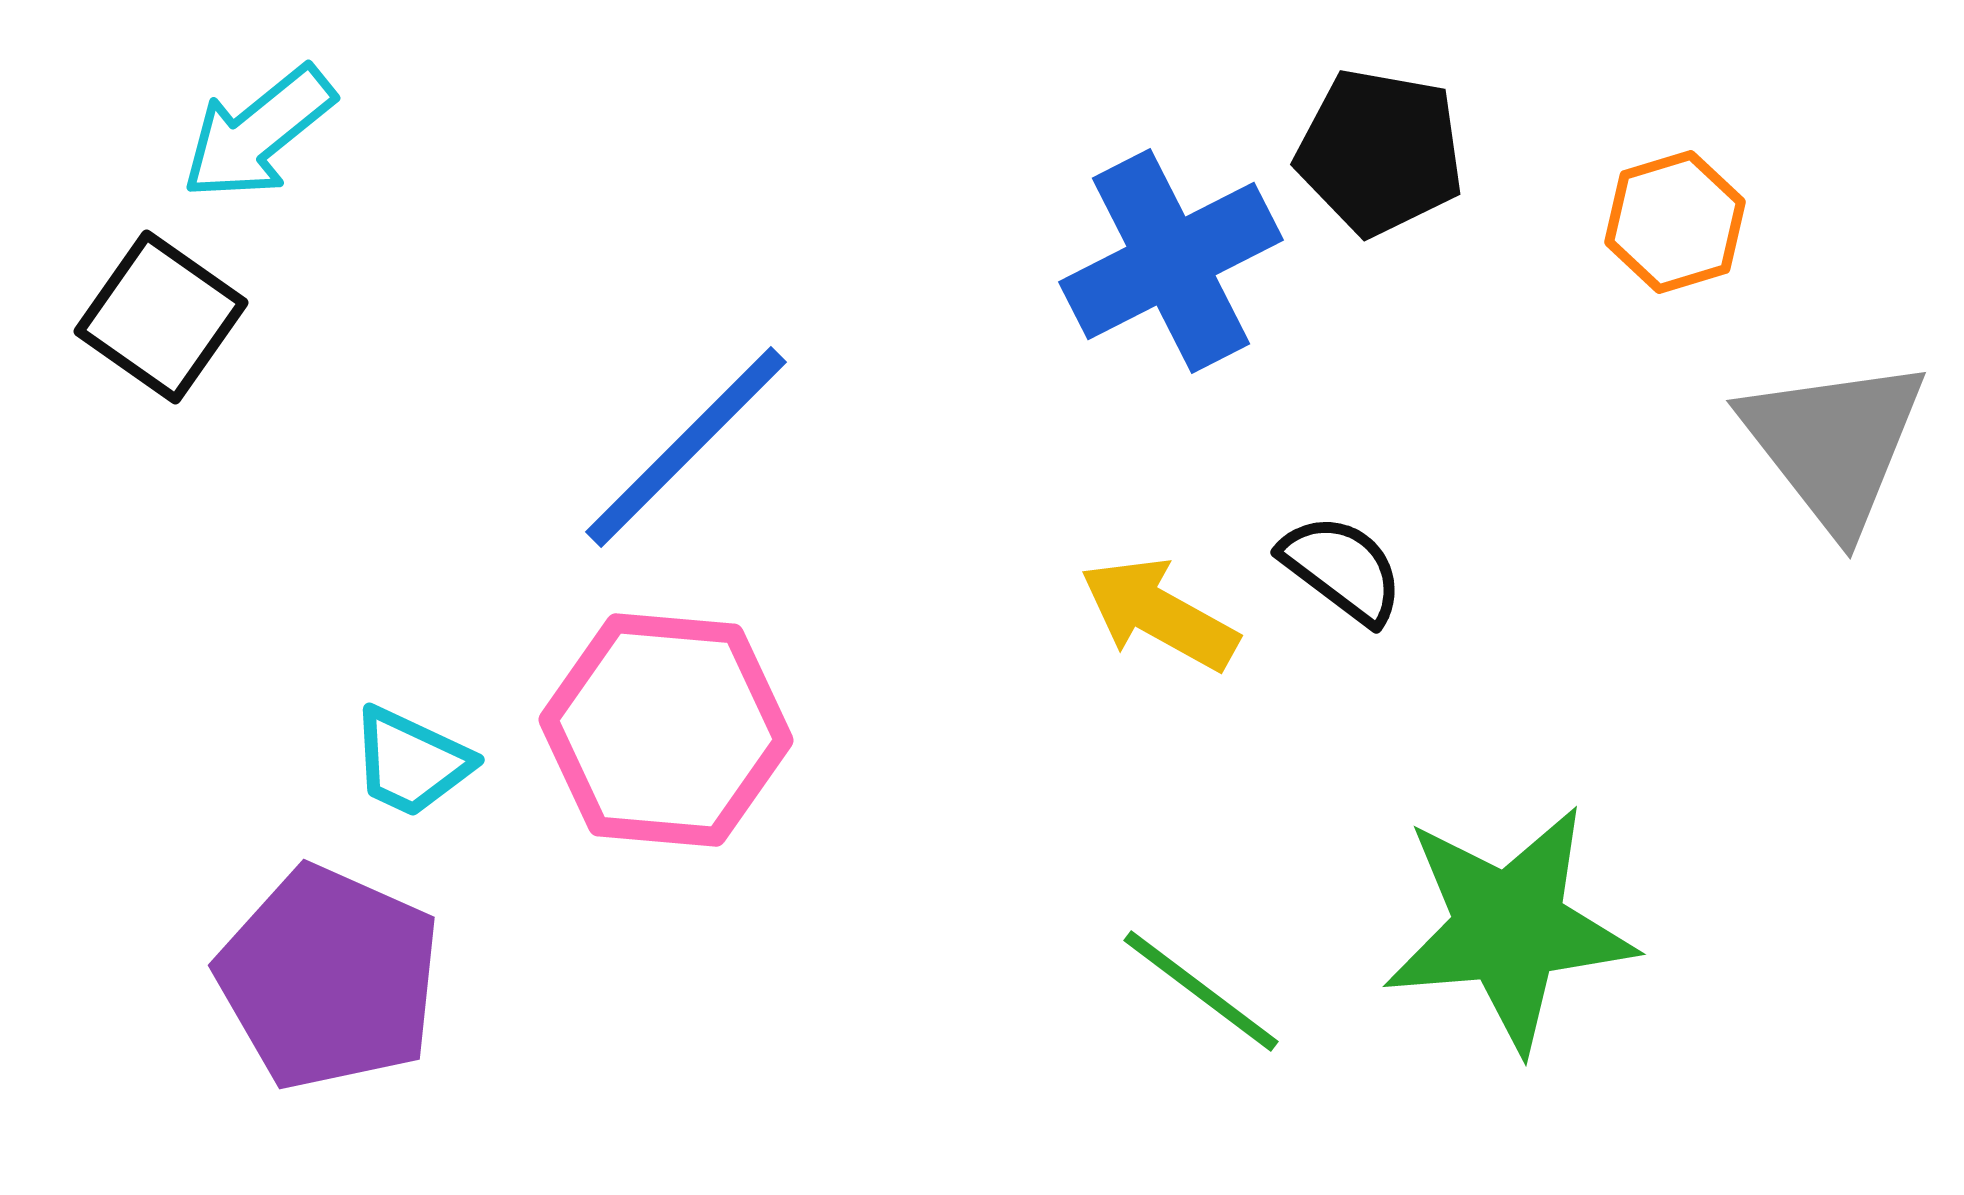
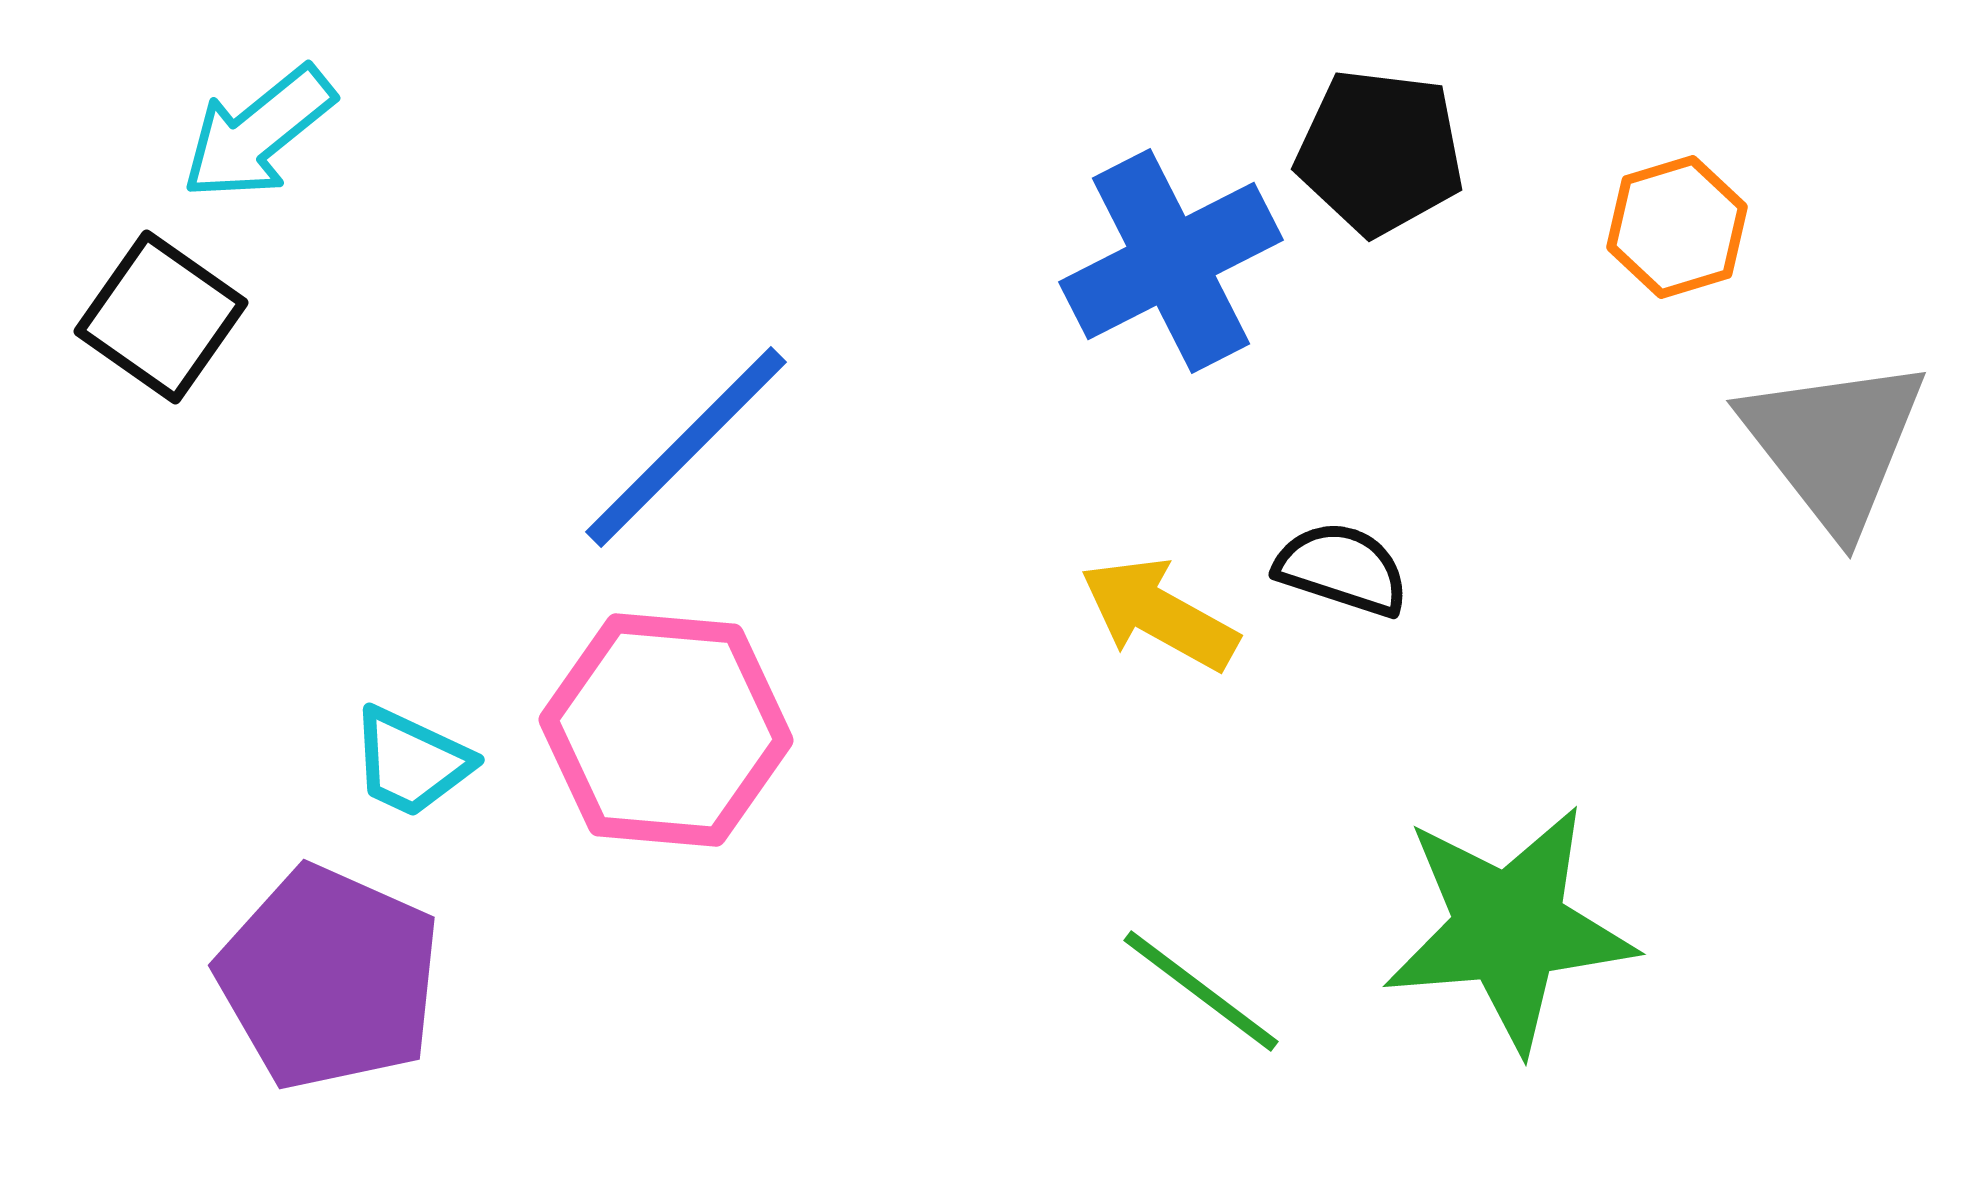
black pentagon: rotated 3 degrees counterclockwise
orange hexagon: moved 2 px right, 5 px down
black semicircle: rotated 19 degrees counterclockwise
